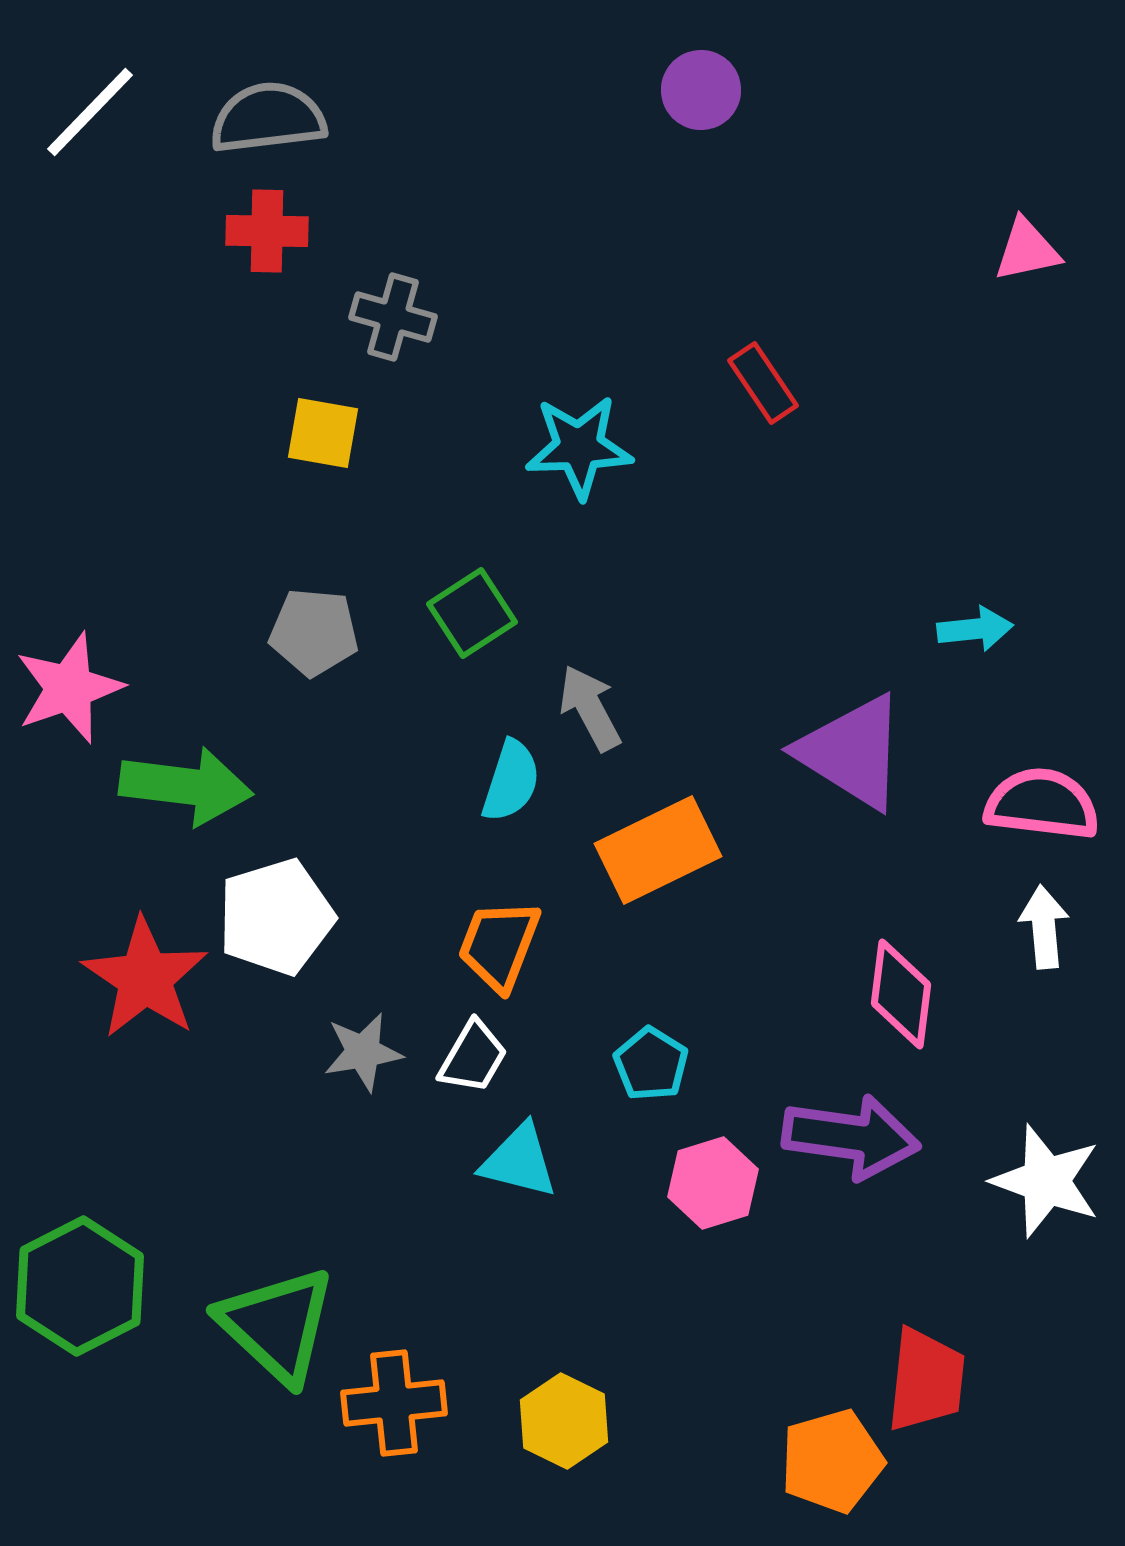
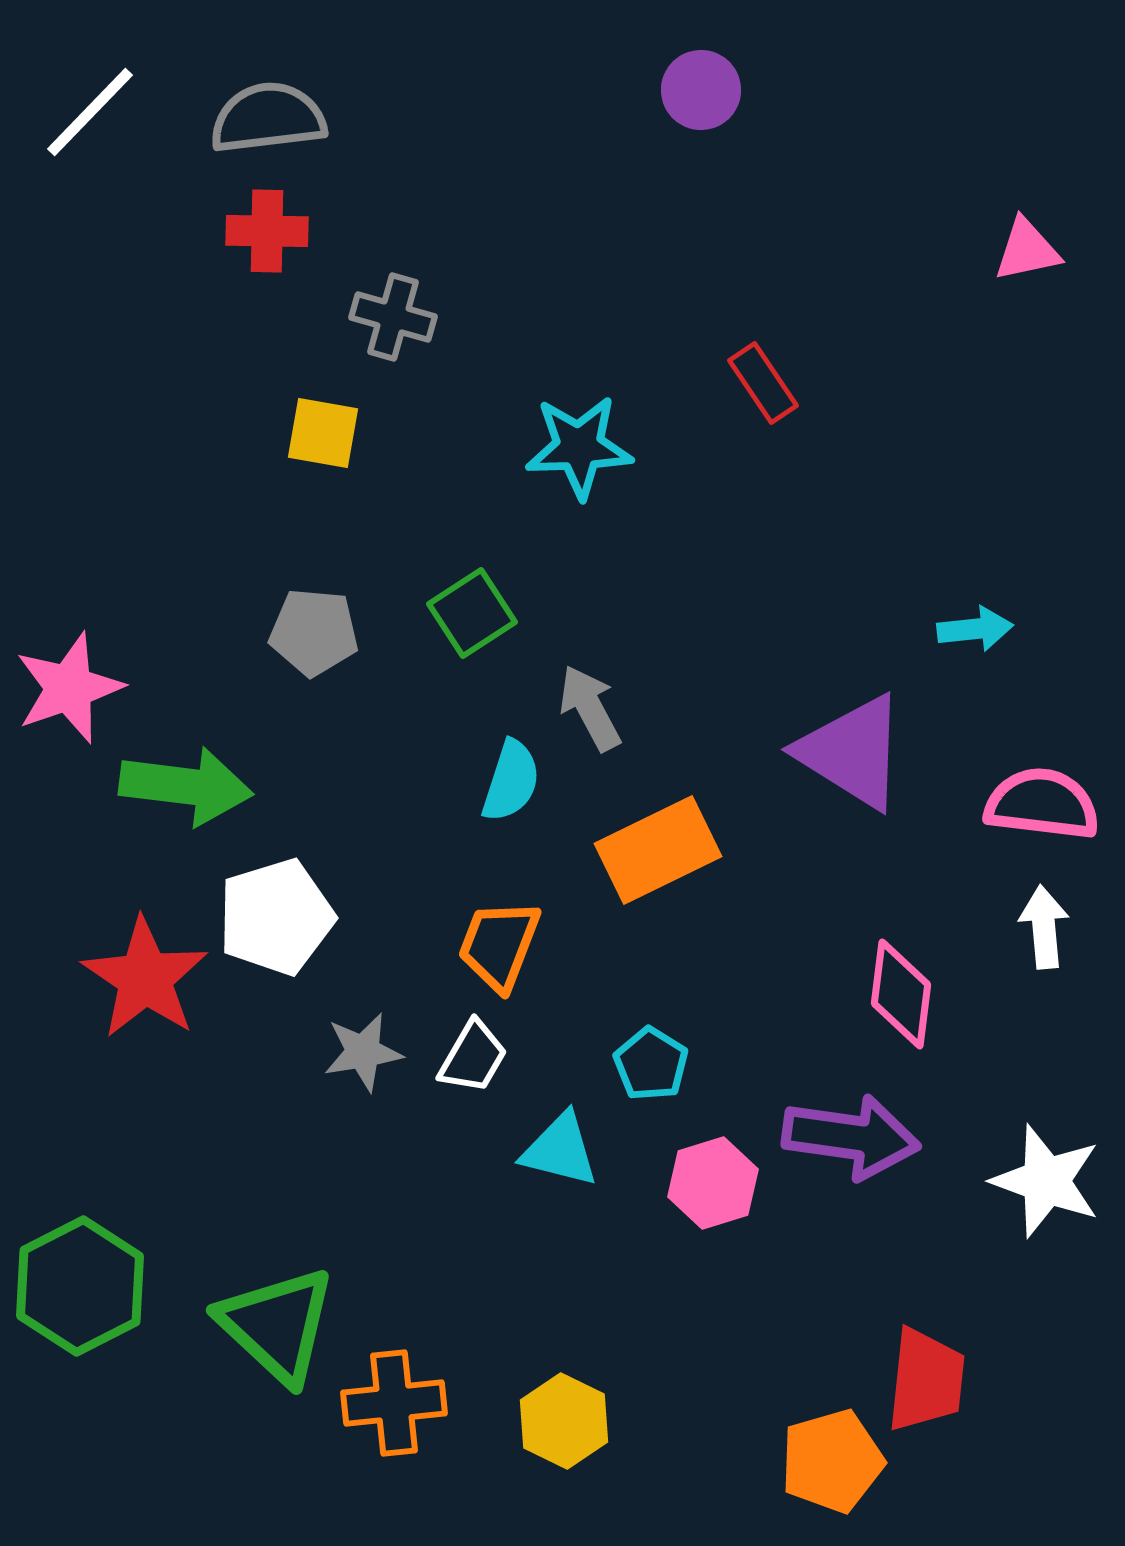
cyan triangle: moved 41 px right, 11 px up
